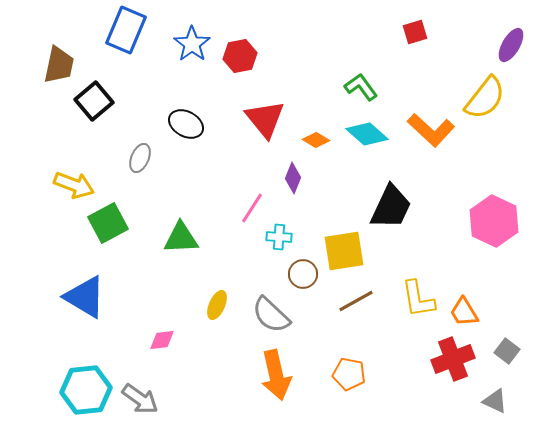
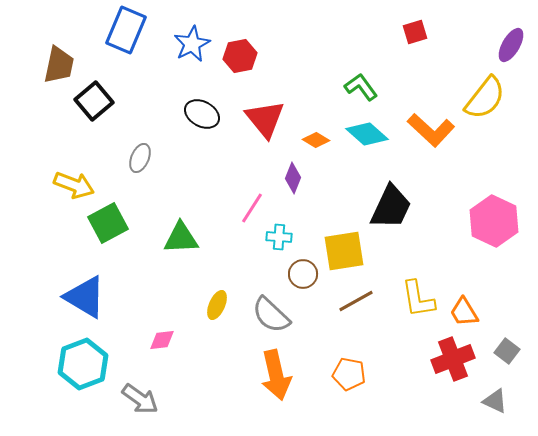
blue star: rotated 9 degrees clockwise
black ellipse: moved 16 px right, 10 px up
cyan hexagon: moved 3 px left, 26 px up; rotated 15 degrees counterclockwise
